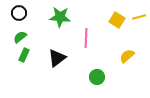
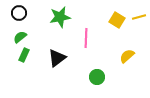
green star: rotated 15 degrees counterclockwise
